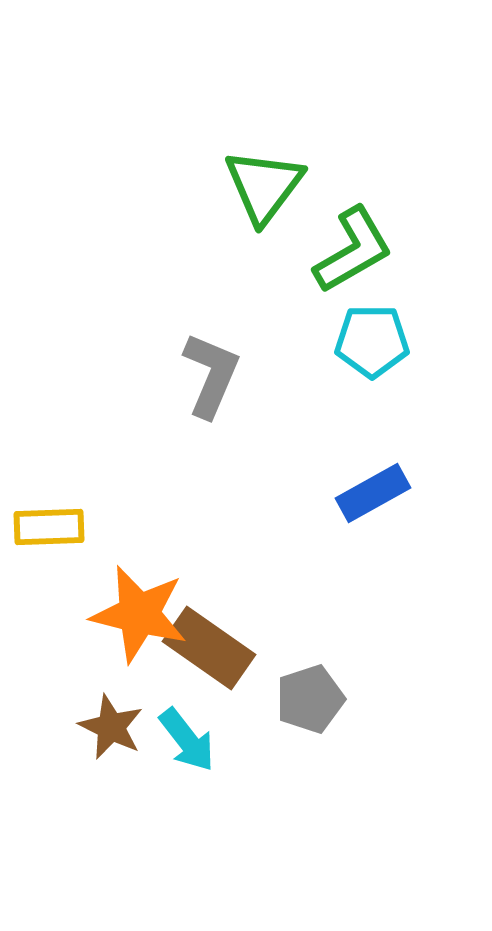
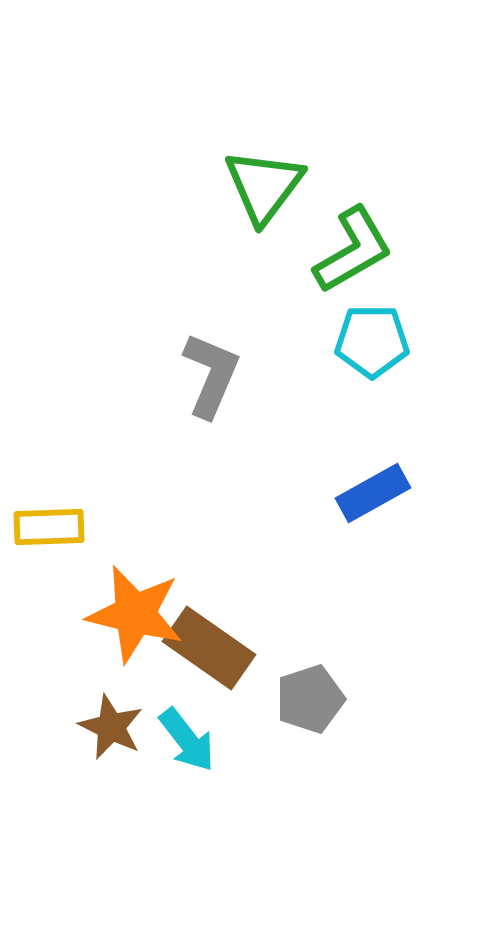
orange star: moved 4 px left
